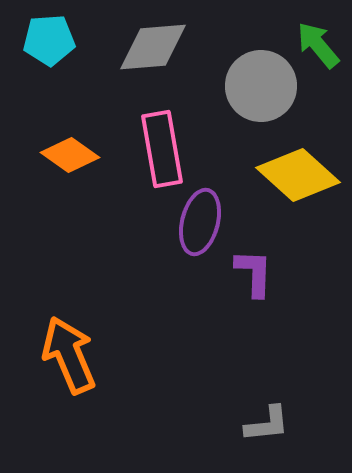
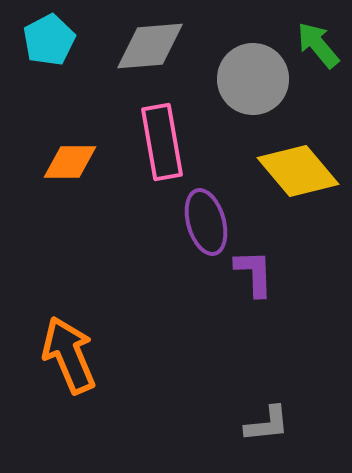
cyan pentagon: rotated 24 degrees counterclockwise
gray diamond: moved 3 px left, 1 px up
gray circle: moved 8 px left, 7 px up
pink rectangle: moved 7 px up
orange diamond: moved 7 px down; rotated 36 degrees counterclockwise
yellow diamond: moved 4 px up; rotated 8 degrees clockwise
purple ellipse: moved 6 px right; rotated 30 degrees counterclockwise
purple L-shape: rotated 4 degrees counterclockwise
